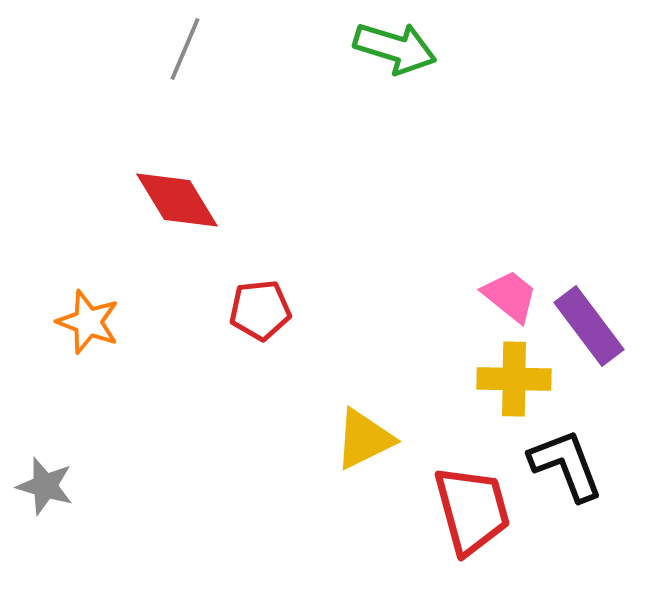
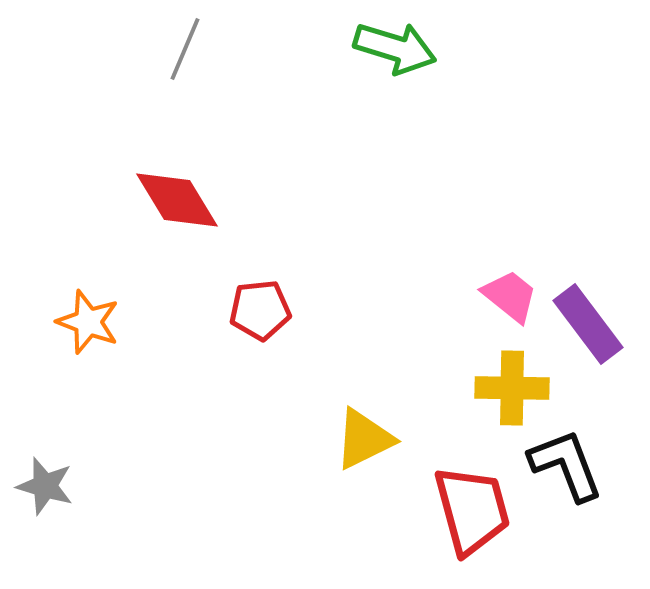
purple rectangle: moved 1 px left, 2 px up
yellow cross: moved 2 px left, 9 px down
